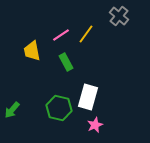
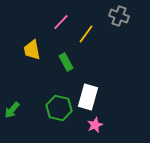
gray cross: rotated 18 degrees counterclockwise
pink line: moved 13 px up; rotated 12 degrees counterclockwise
yellow trapezoid: moved 1 px up
